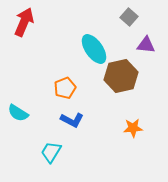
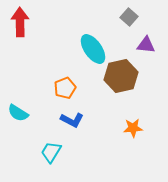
red arrow: moved 4 px left; rotated 24 degrees counterclockwise
cyan ellipse: moved 1 px left
